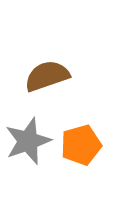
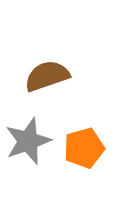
orange pentagon: moved 3 px right, 3 px down
